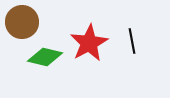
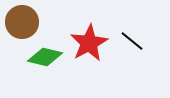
black line: rotated 40 degrees counterclockwise
